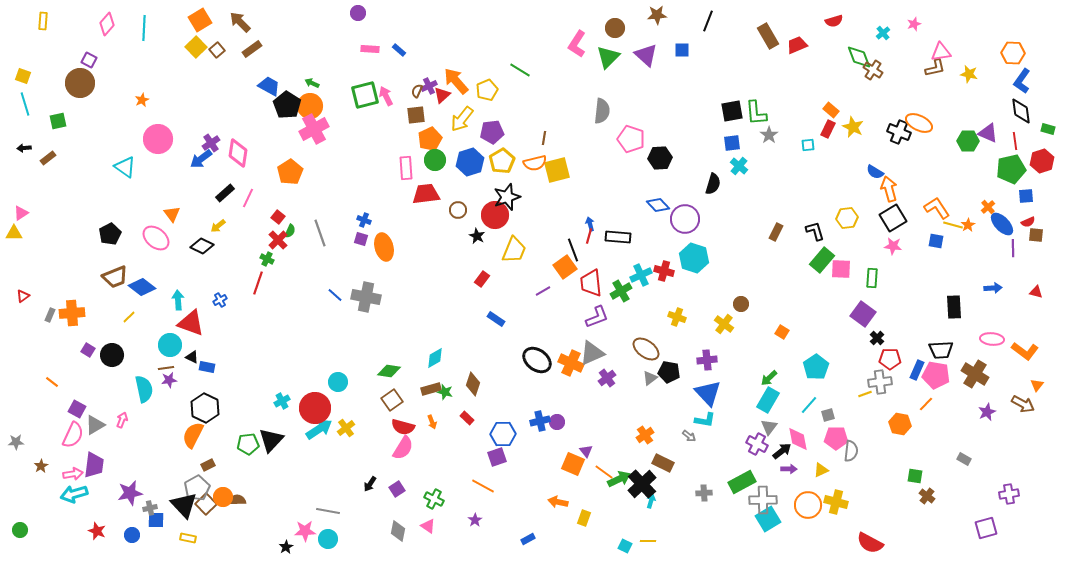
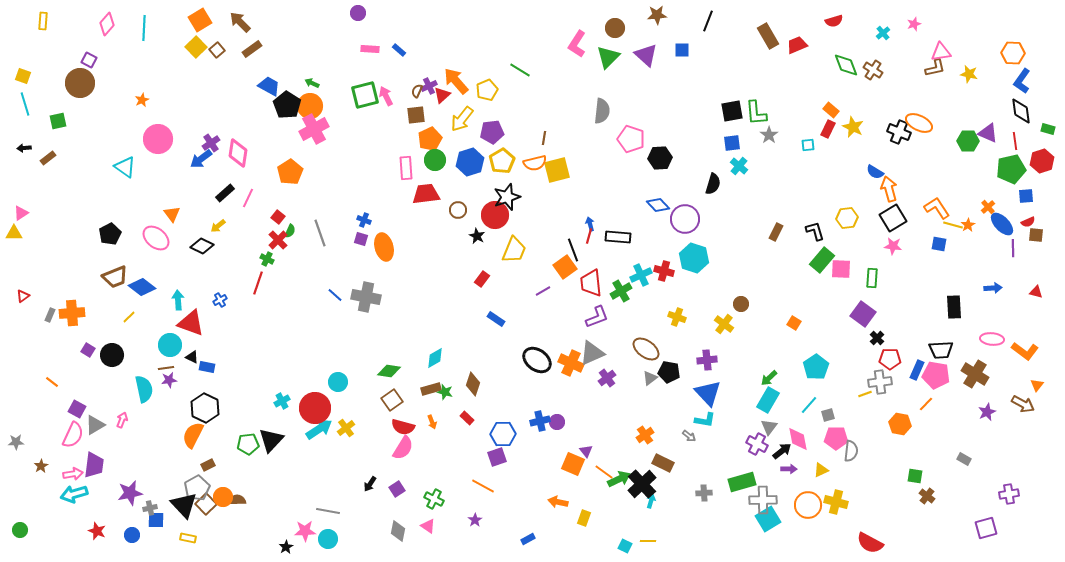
green diamond at (859, 57): moved 13 px left, 8 px down
blue square at (936, 241): moved 3 px right, 3 px down
orange square at (782, 332): moved 12 px right, 9 px up
green rectangle at (742, 482): rotated 12 degrees clockwise
